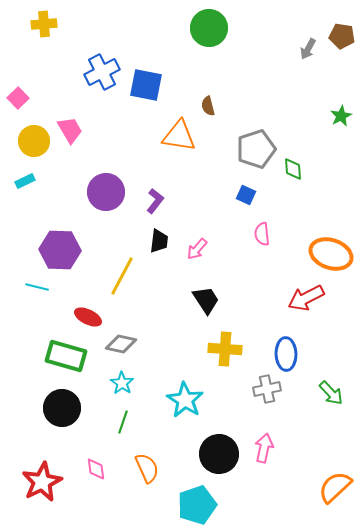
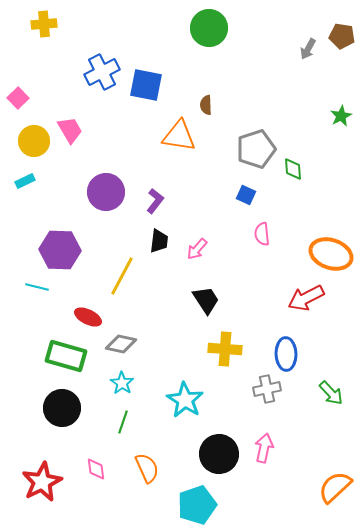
brown semicircle at (208, 106): moved 2 px left, 1 px up; rotated 12 degrees clockwise
